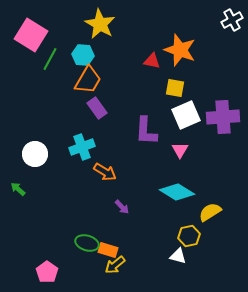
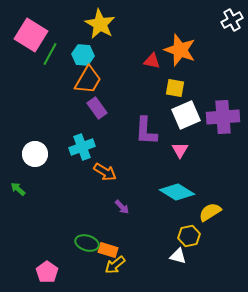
green line: moved 5 px up
